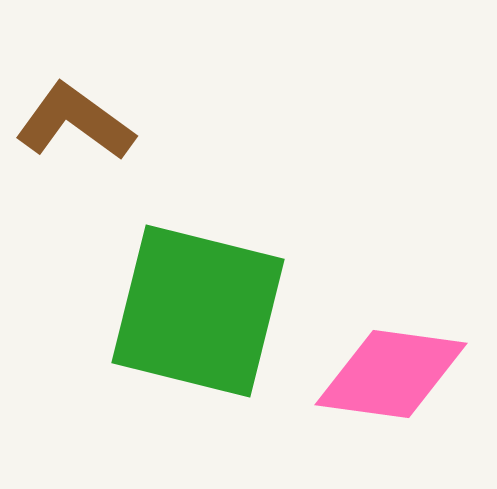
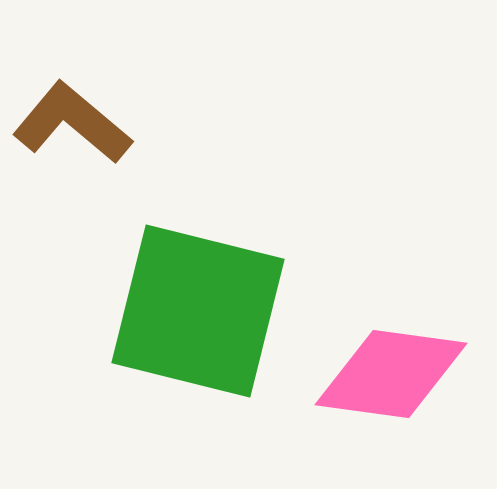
brown L-shape: moved 3 px left, 1 px down; rotated 4 degrees clockwise
